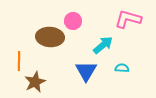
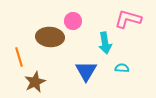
cyan arrow: moved 2 px right, 2 px up; rotated 120 degrees clockwise
orange line: moved 4 px up; rotated 18 degrees counterclockwise
